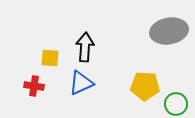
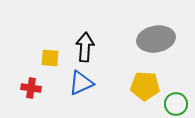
gray ellipse: moved 13 px left, 8 px down
red cross: moved 3 px left, 2 px down
